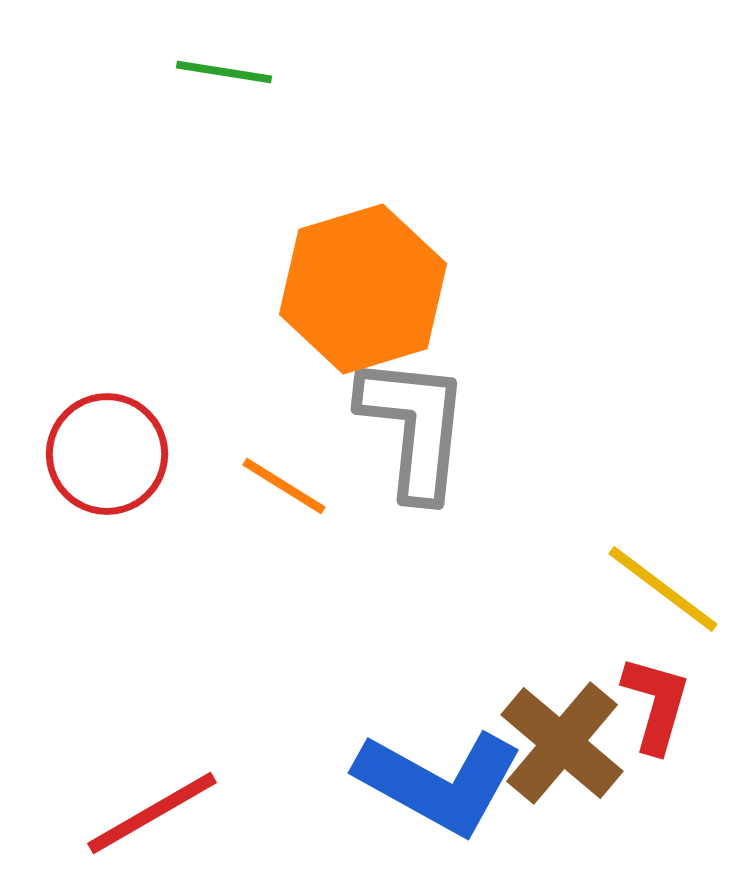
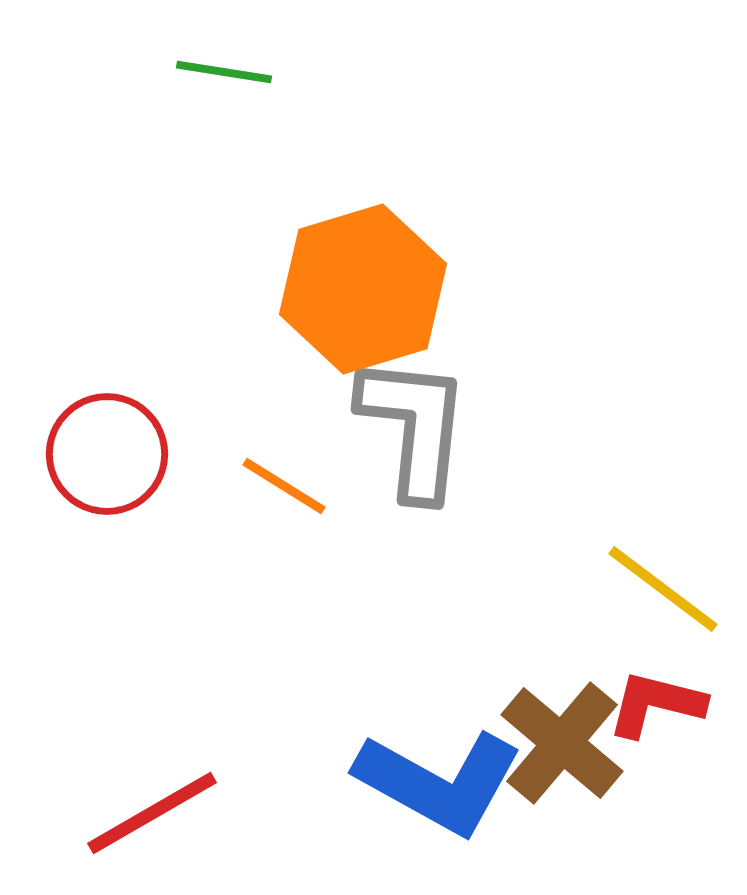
red L-shape: rotated 92 degrees counterclockwise
